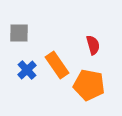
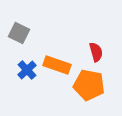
gray square: rotated 25 degrees clockwise
red semicircle: moved 3 px right, 7 px down
orange rectangle: rotated 36 degrees counterclockwise
